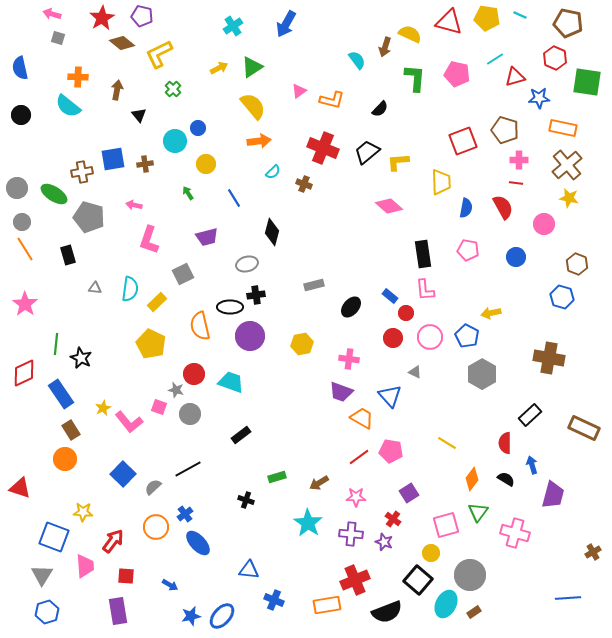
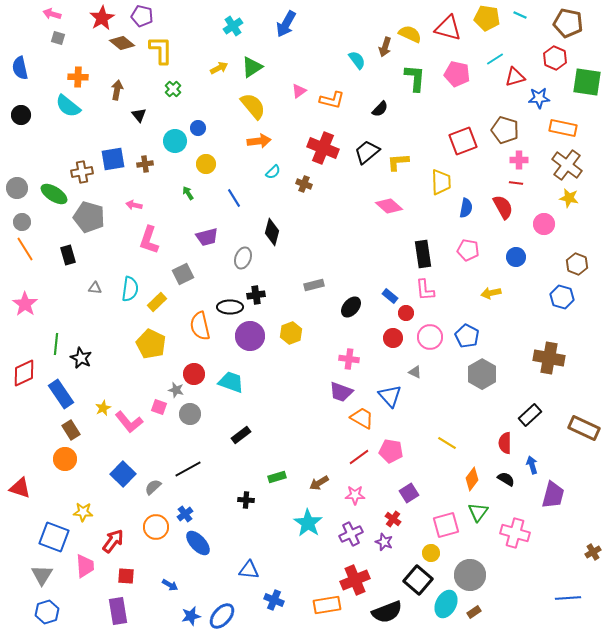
red triangle at (449, 22): moved 1 px left, 6 px down
yellow L-shape at (159, 54): moved 2 px right, 4 px up; rotated 116 degrees clockwise
brown cross at (567, 165): rotated 12 degrees counterclockwise
gray ellipse at (247, 264): moved 4 px left, 6 px up; rotated 55 degrees counterclockwise
yellow arrow at (491, 313): moved 20 px up
yellow hexagon at (302, 344): moved 11 px left, 11 px up; rotated 10 degrees counterclockwise
pink star at (356, 497): moved 1 px left, 2 px up
black cross at (246, 500): rotated 14 degrees counterclockwise
purple cross at (351, 534): rotated 30 degrees counterclockwise
